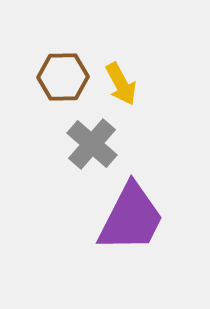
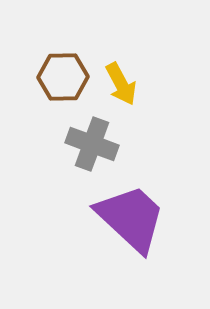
gray cross: rotated 21 degrees counterclockwise
purple trapezoid: rotated 74 degrees counterclockwise
